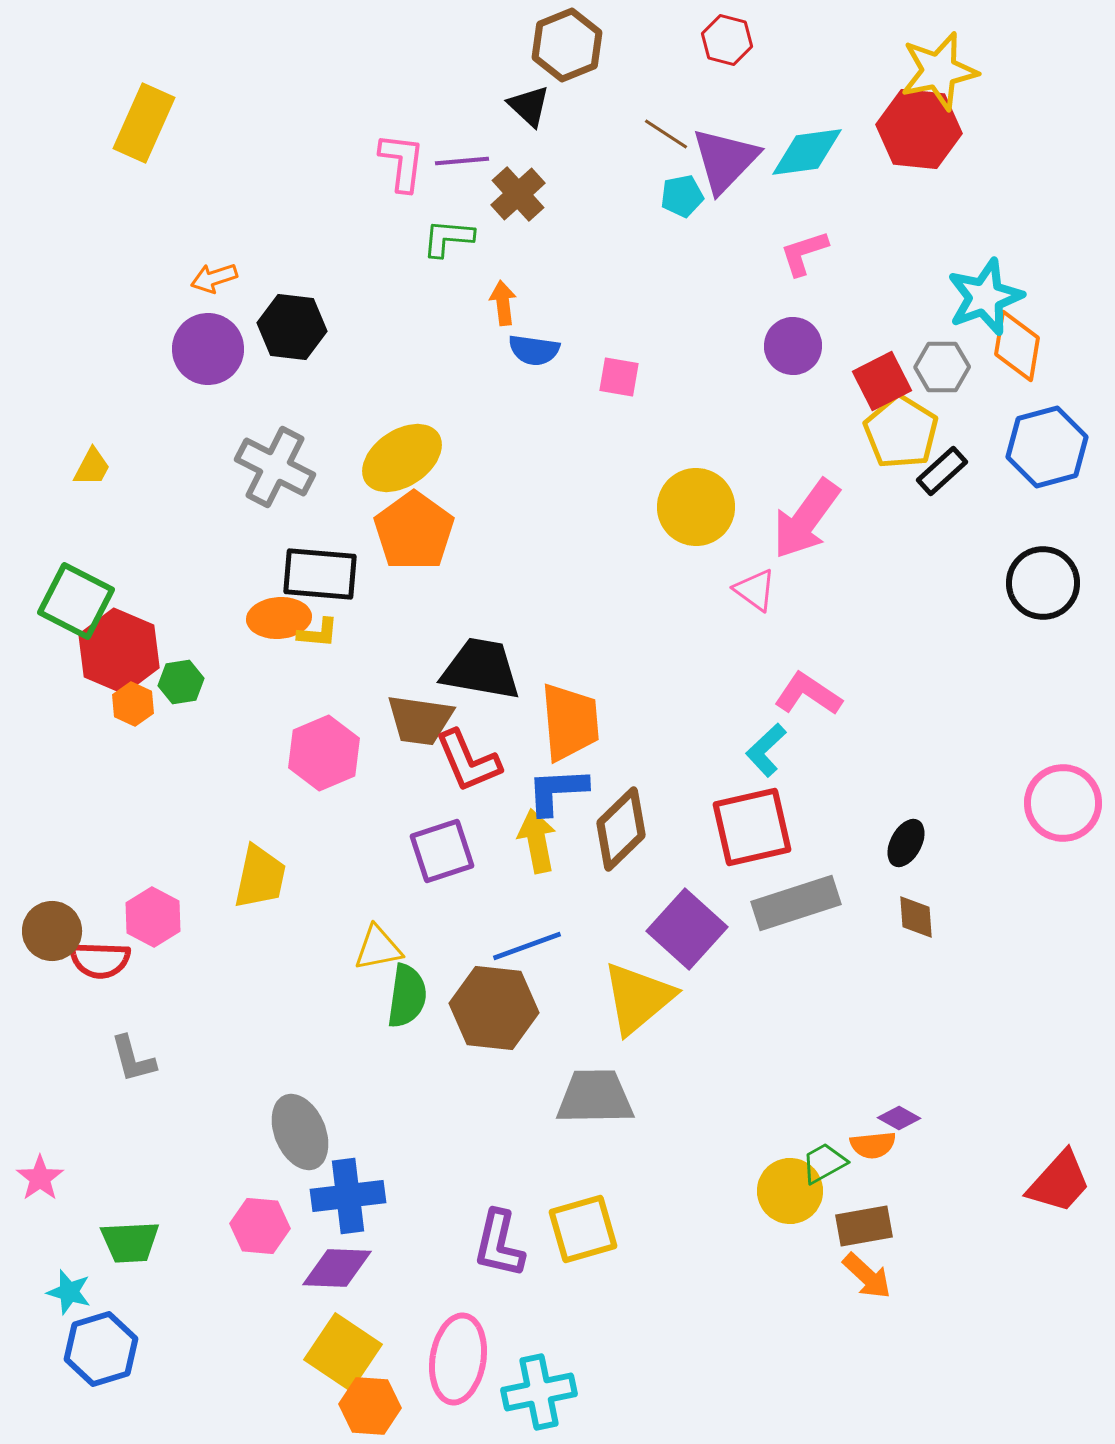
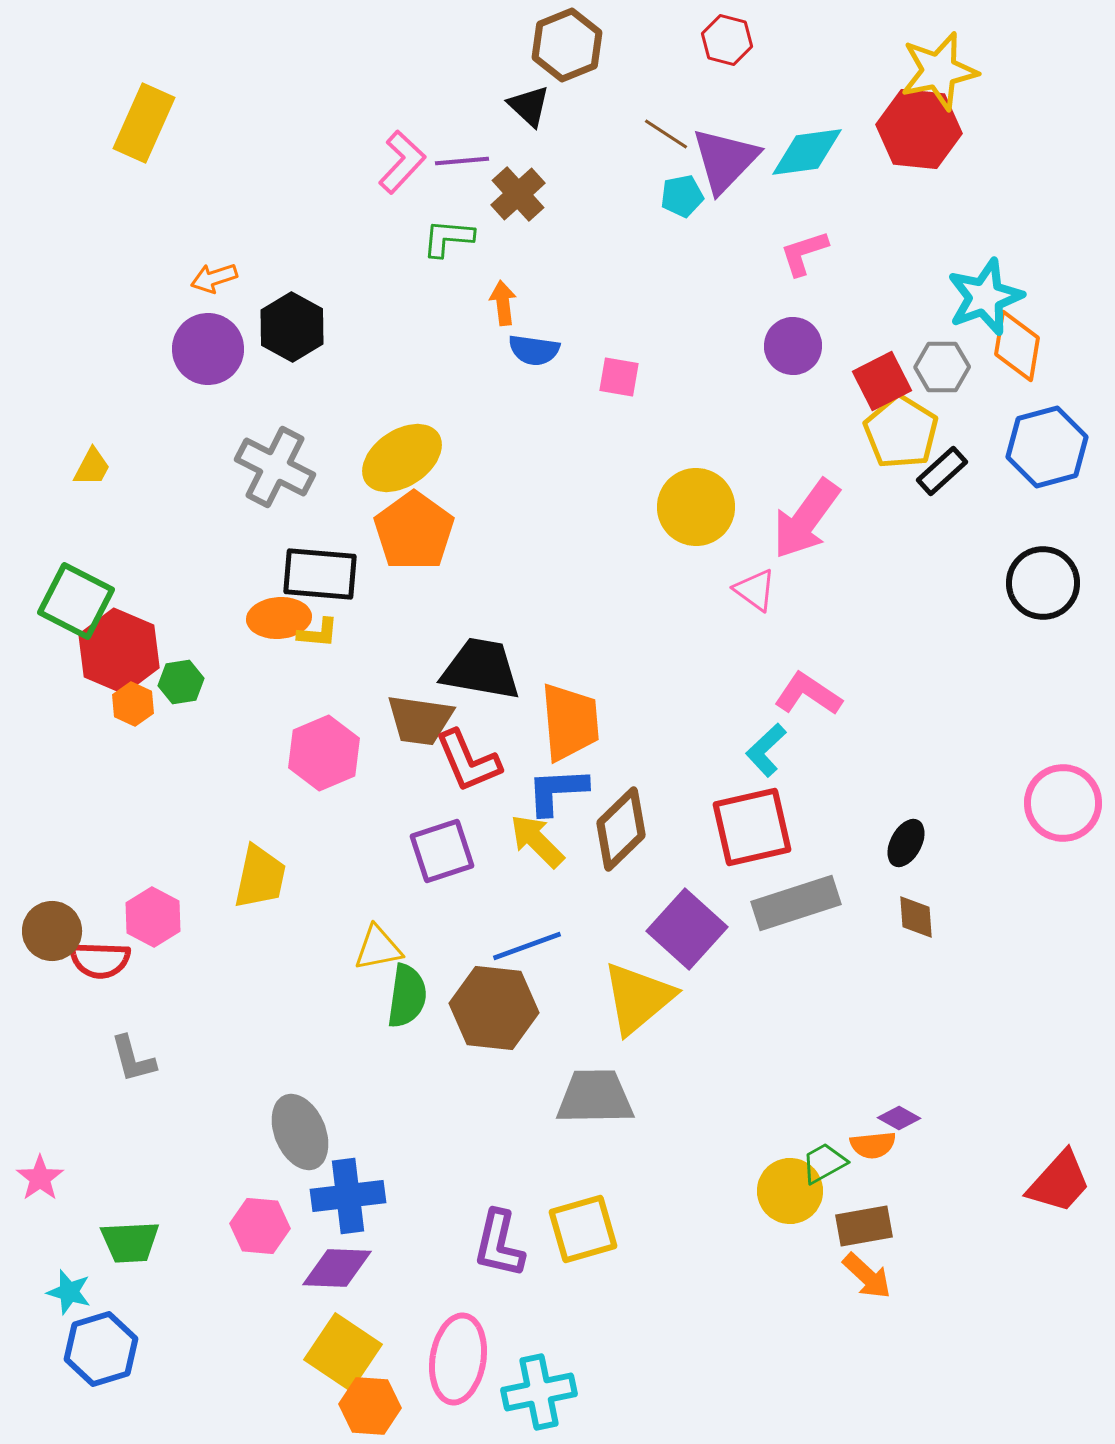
pink L-shape at (402, 162): rotated 36 degrees clockwise
black hexagon at (292, 327): rotated 22 degrees clockwise
yellow arrow at (537, 841): rotated 34 degrees counterclockwise
